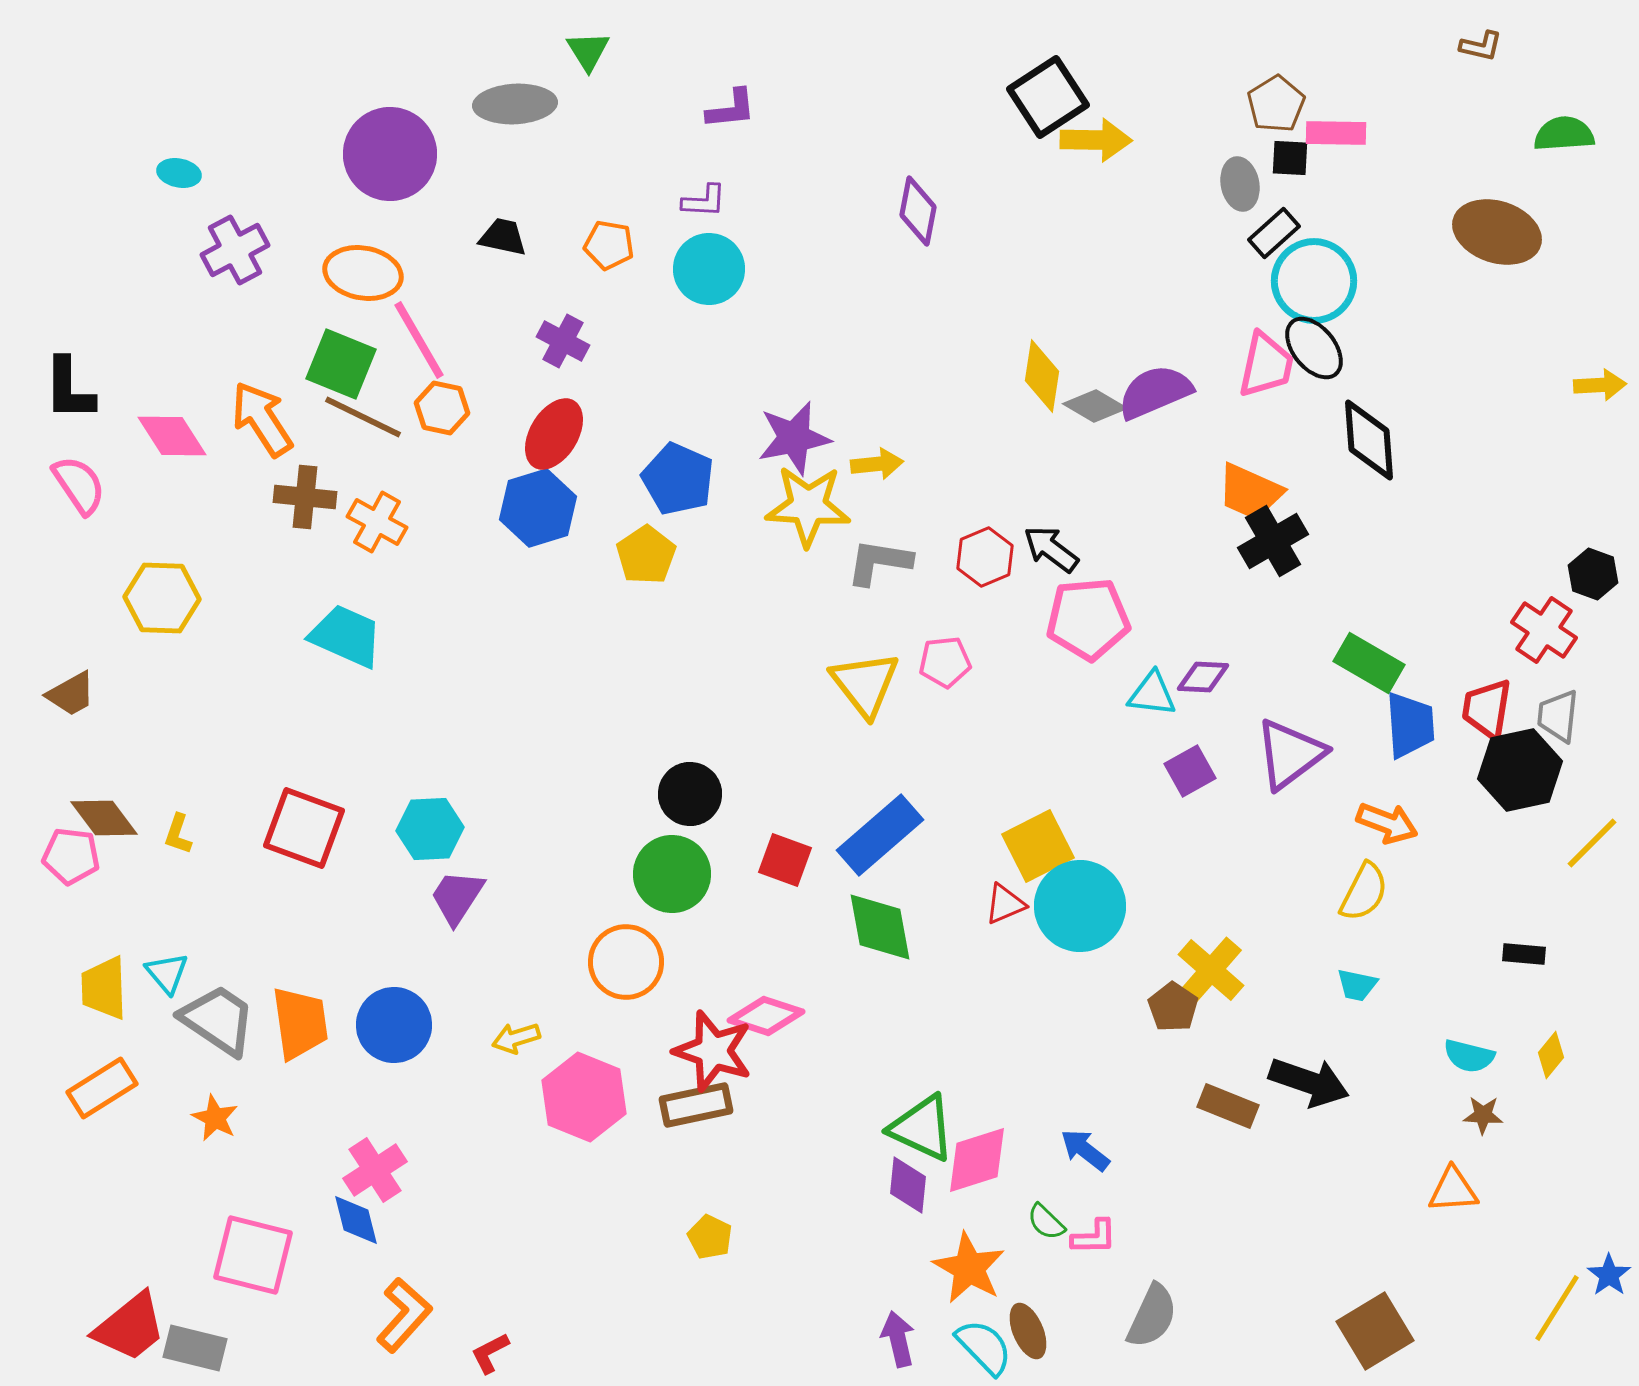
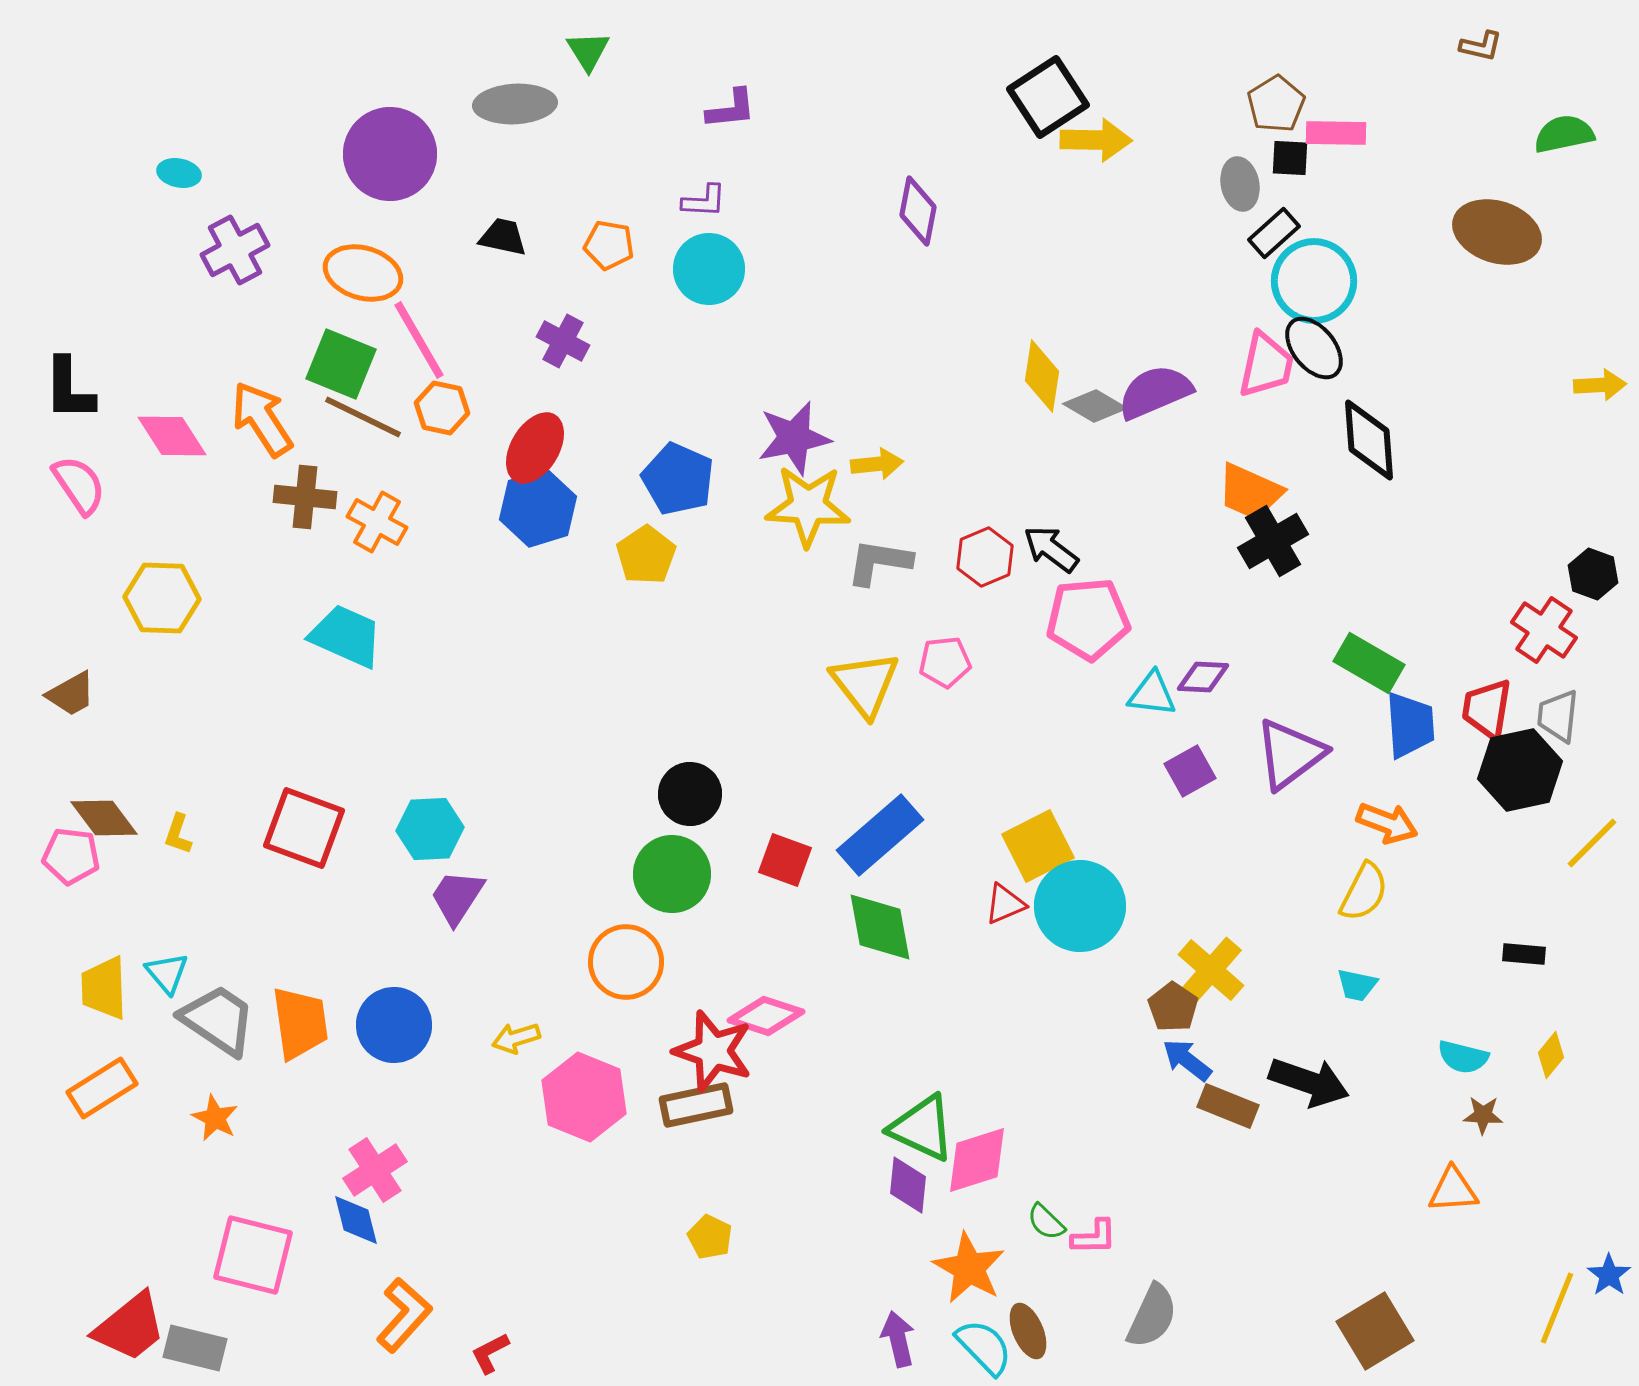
green semicircle at (1564, 134): rotated 8 degrees counterclockwise
orange ellipse at (363, 273): rotated 6 degrees clockwise
red ellipse at (554, 434): moved 19 px left, 14 px down
cyan semicircle at (1469, 1056): moved 6 px left, 1 px down
blue arrow at (1085, 1150): moved 102 px right, 90 px up
yellow line at (1557, 1308): rotated 10 degrees counterclockwise
